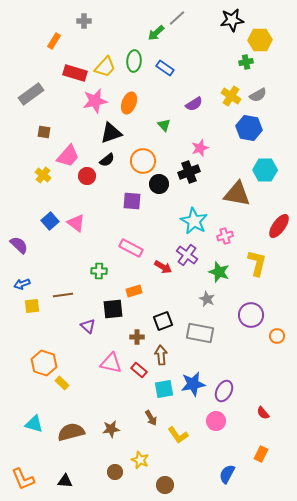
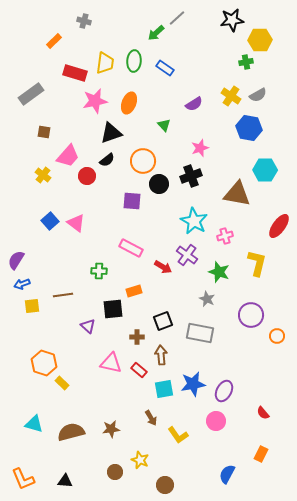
gray cross at (84, 21): rotated 16 degrees clockwise
orange rectangle at (54, 41): rotated 14 degrees clockwise
yellow trapezoid at (105, 67): moved 4 px up; rotated 35 degrees counterclockwise
black cross at (189, 172): moved 2 px right, 4 px down
purple semicircle at (19, 245): moved 3 px left, 15 px down; rotated 102 degrees counterclockwise
